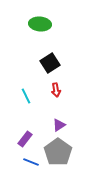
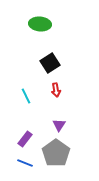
purple triangle: rotated 24 degrees counterclockwise
gray pentagon: moved 2 px left, 1 px down
blue line: moved 6 px left, 1 px down
